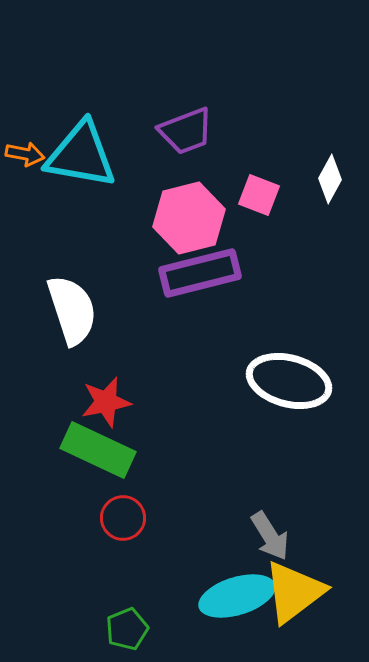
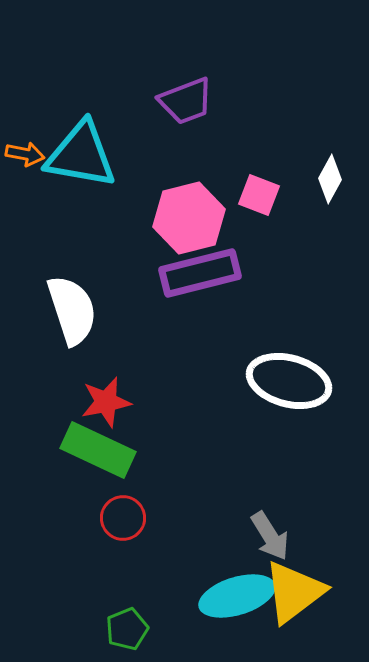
purple trapezoid: moved 30 px up
